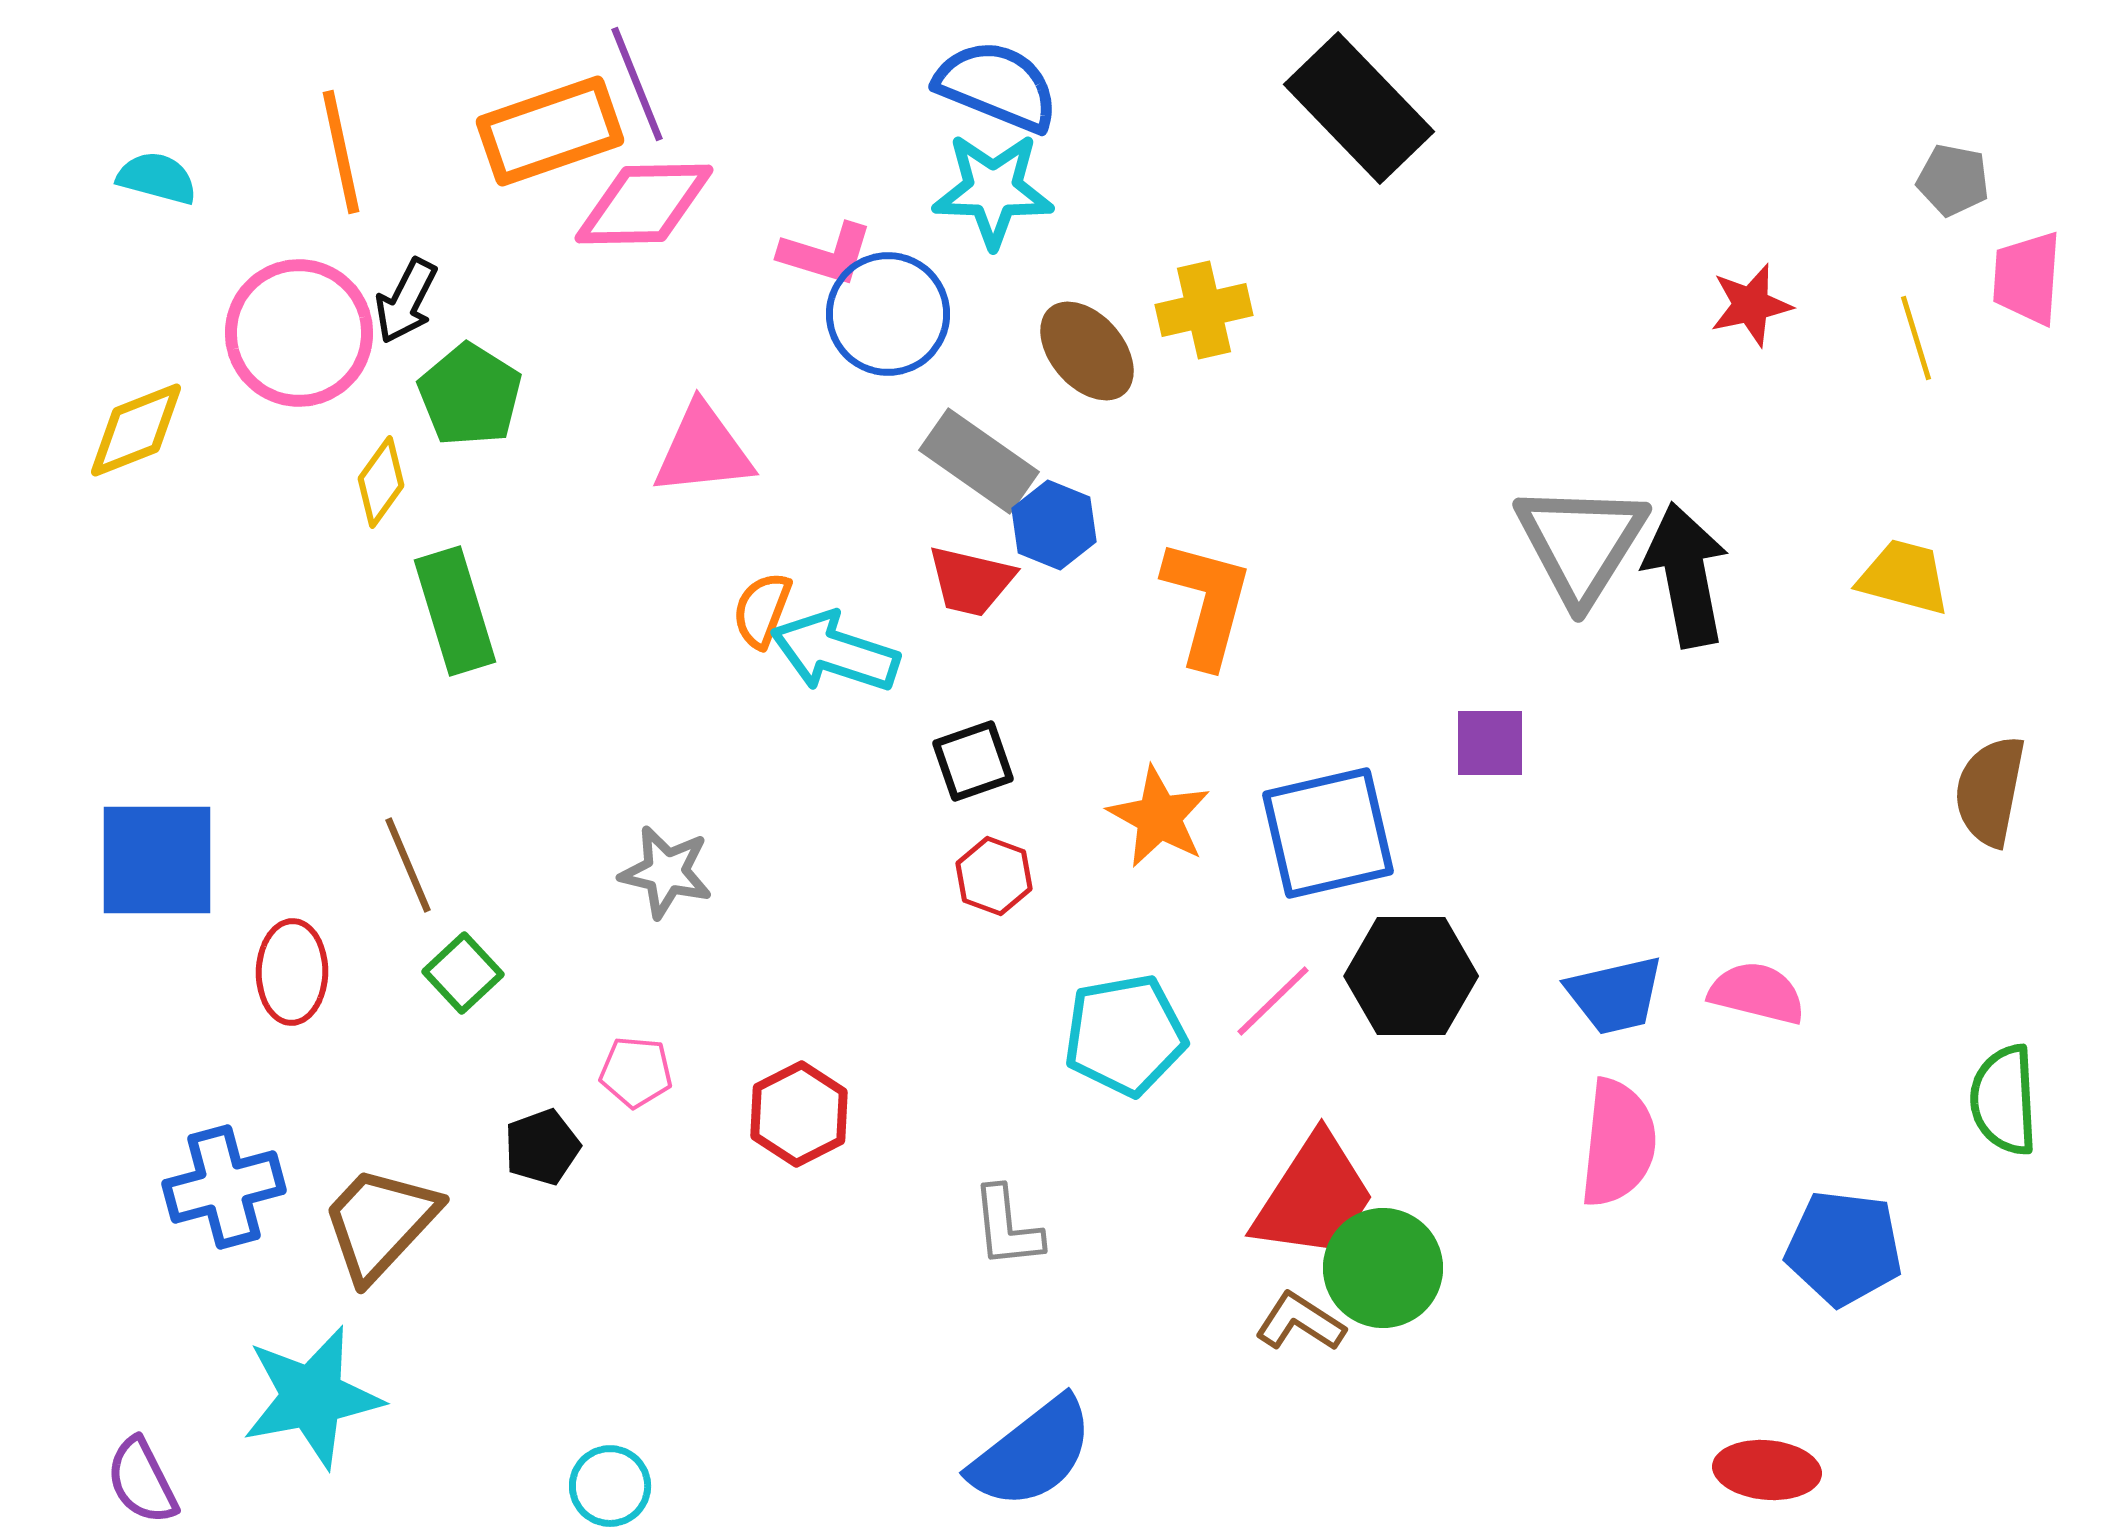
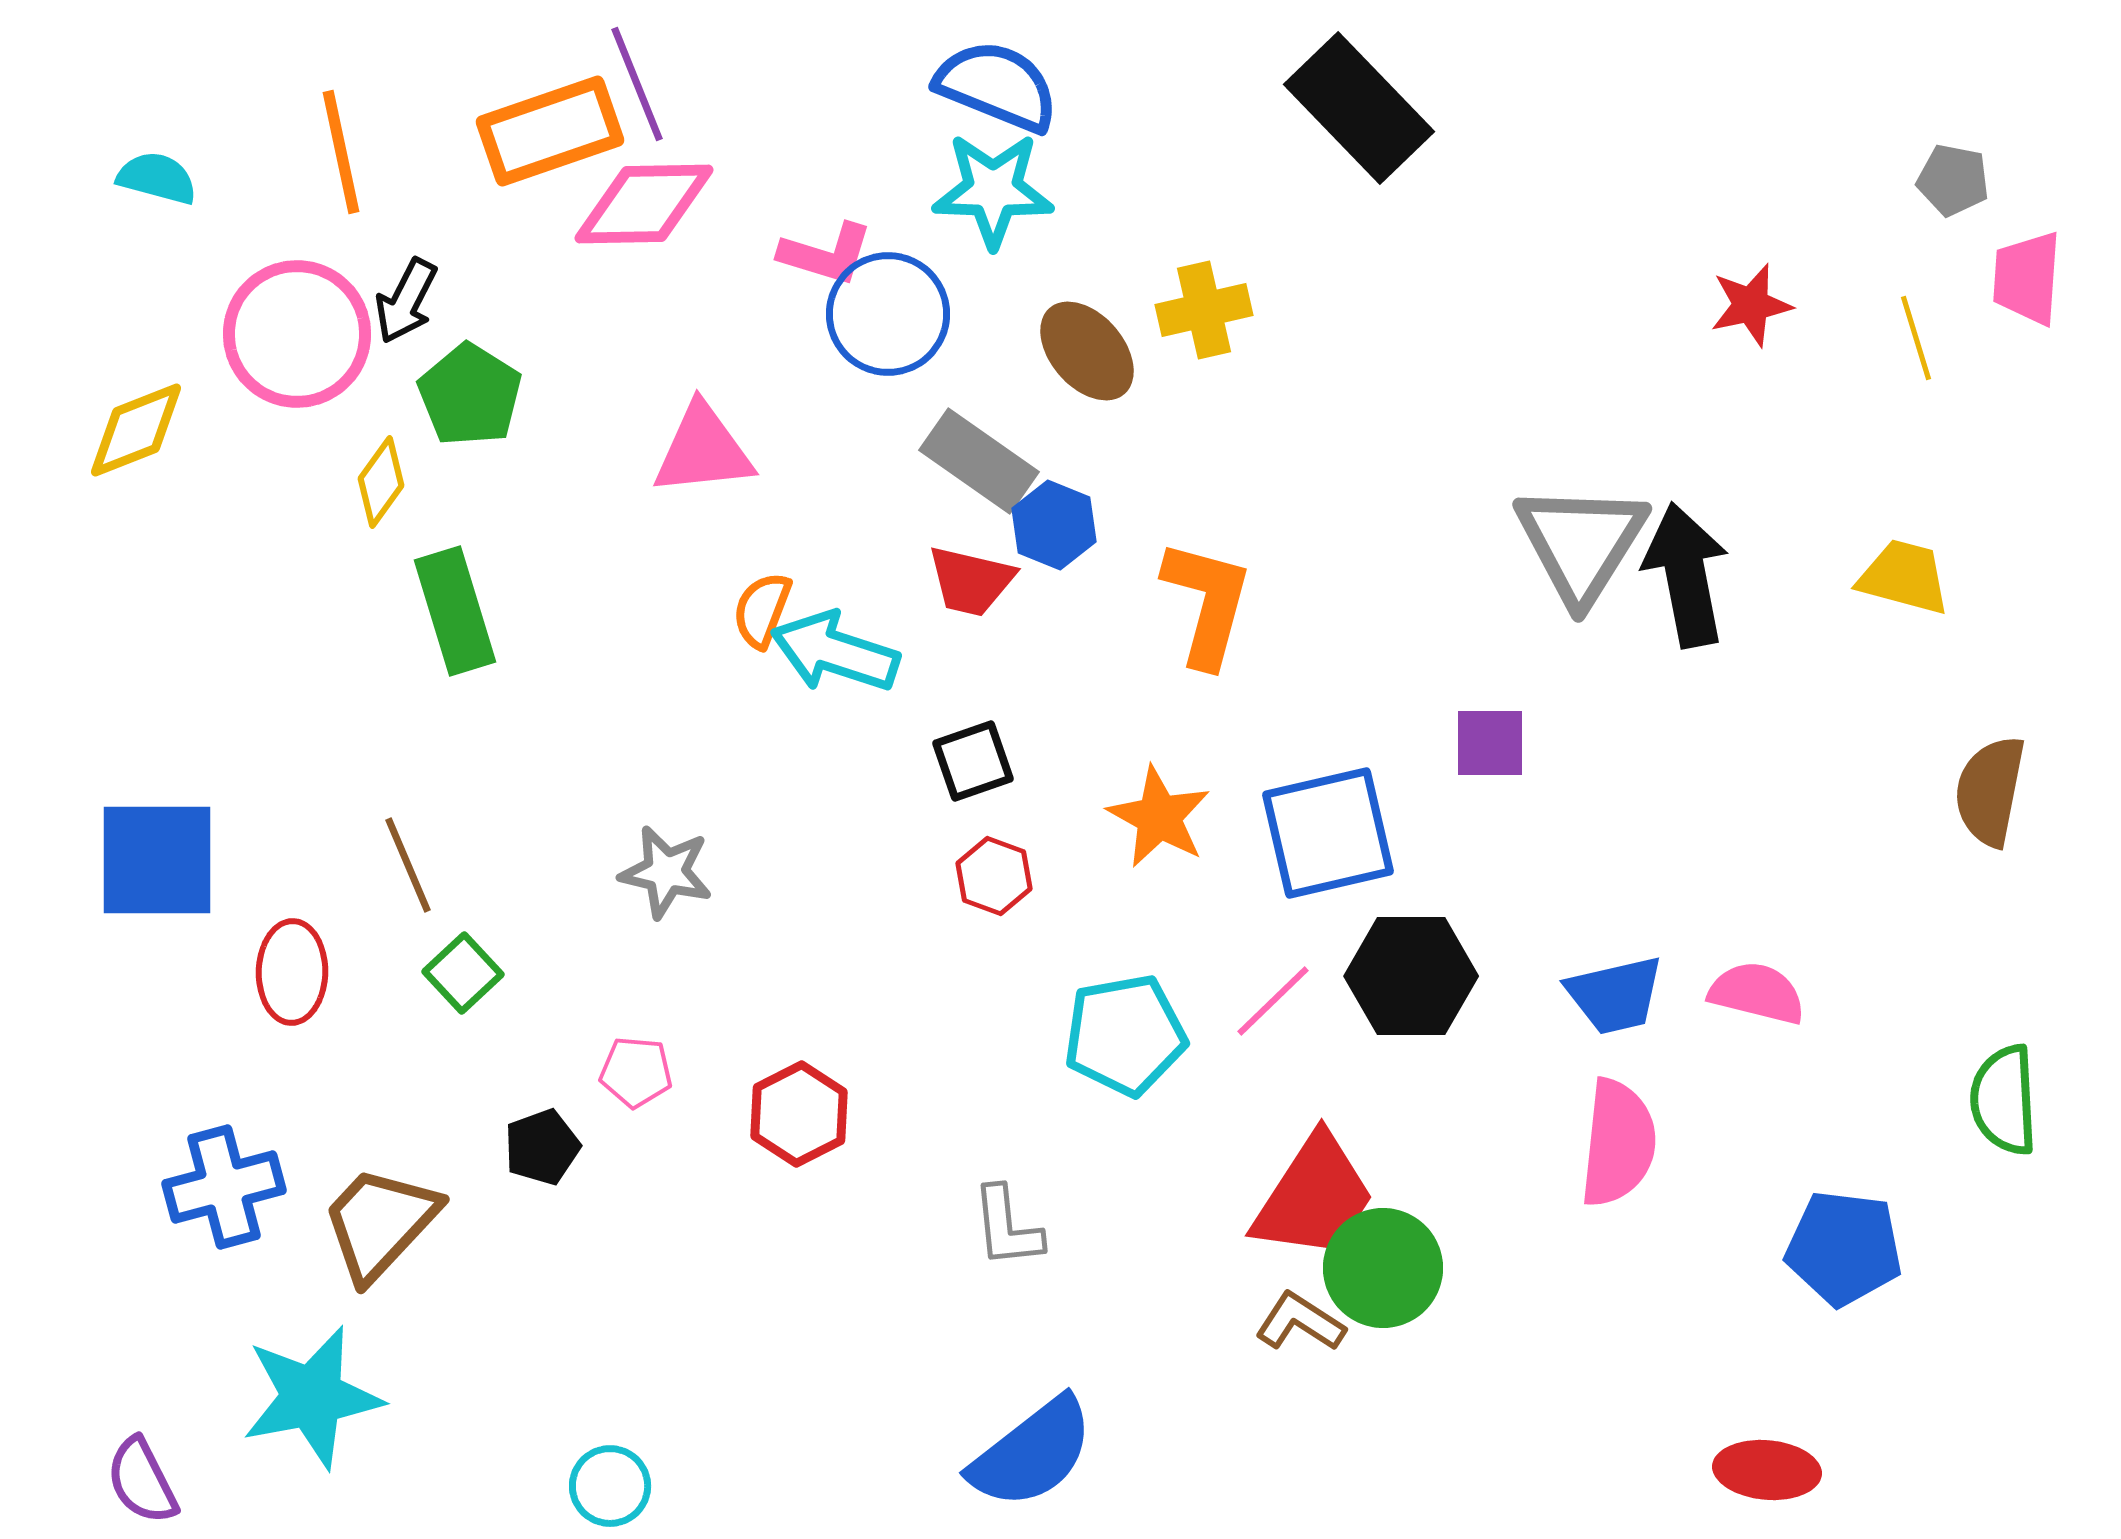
pink circle at (299, 333): moved 2 px left, 1 px down
